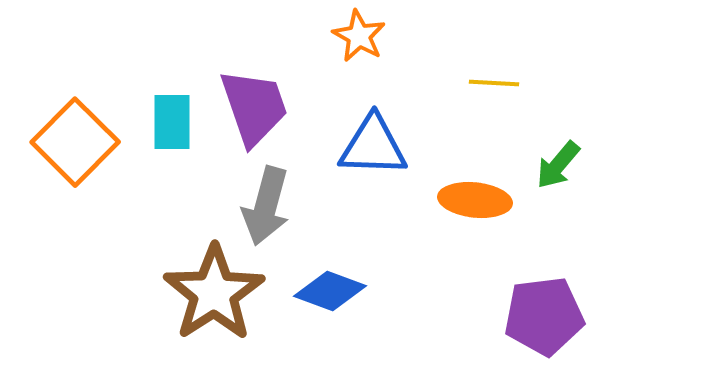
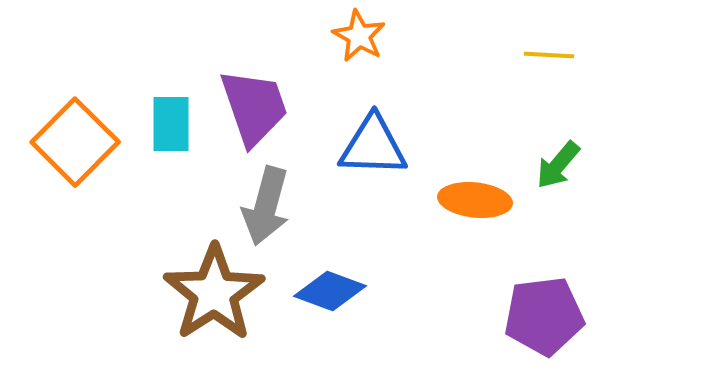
yellow line: moved 55 px right, 28 px up
cyan rectangle: moved 1 px left, 2 px down
